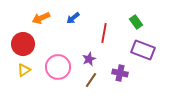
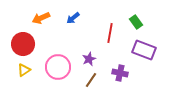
red line: moved 6 px right
purple rectangle: moved 1 px right
